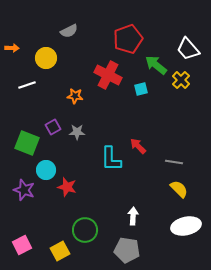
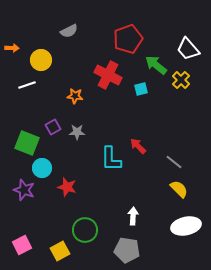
yellow circle: moved 5 px left, 2 px down
gray line: rotated 30 degrees clockwise
cyan circle: moved 4 px left, 2 px up
